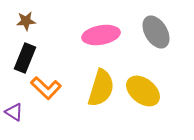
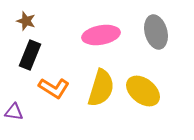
brown star: rotated 24 degrees clockwise
gray ellipse: rotated 16 degrees clockwise
black rectangle: moved 5 px right, 3 px up
orange L-shape: moved 8 px right; rotated 12 degrees counterclockwise
purple triangle: rotated 24 degrees counterclockwise
